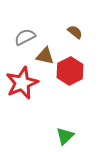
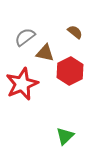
gray semicircle: rotated 10 degrees counterclockwise
brown triangle: moved 3 px up
red star: moved 1 px down
